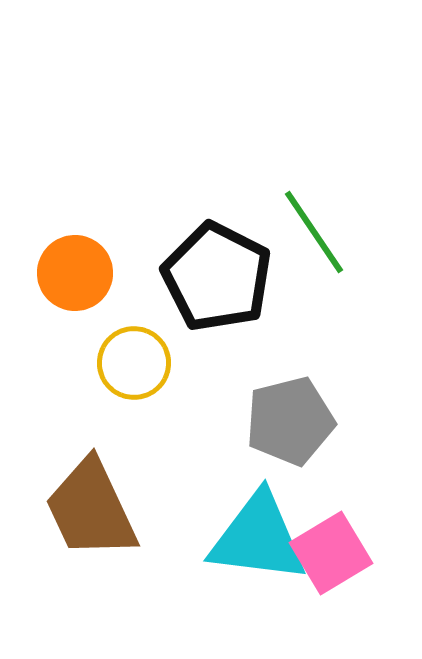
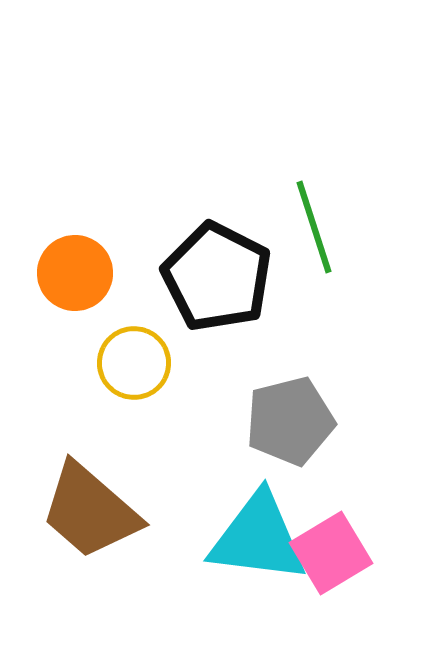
green line: moved 5 px up; rotated 16 degrees clockwise
brown trapezoid: moved 1 px left, 2 px down; rotated 24 degrees counterclockwise
